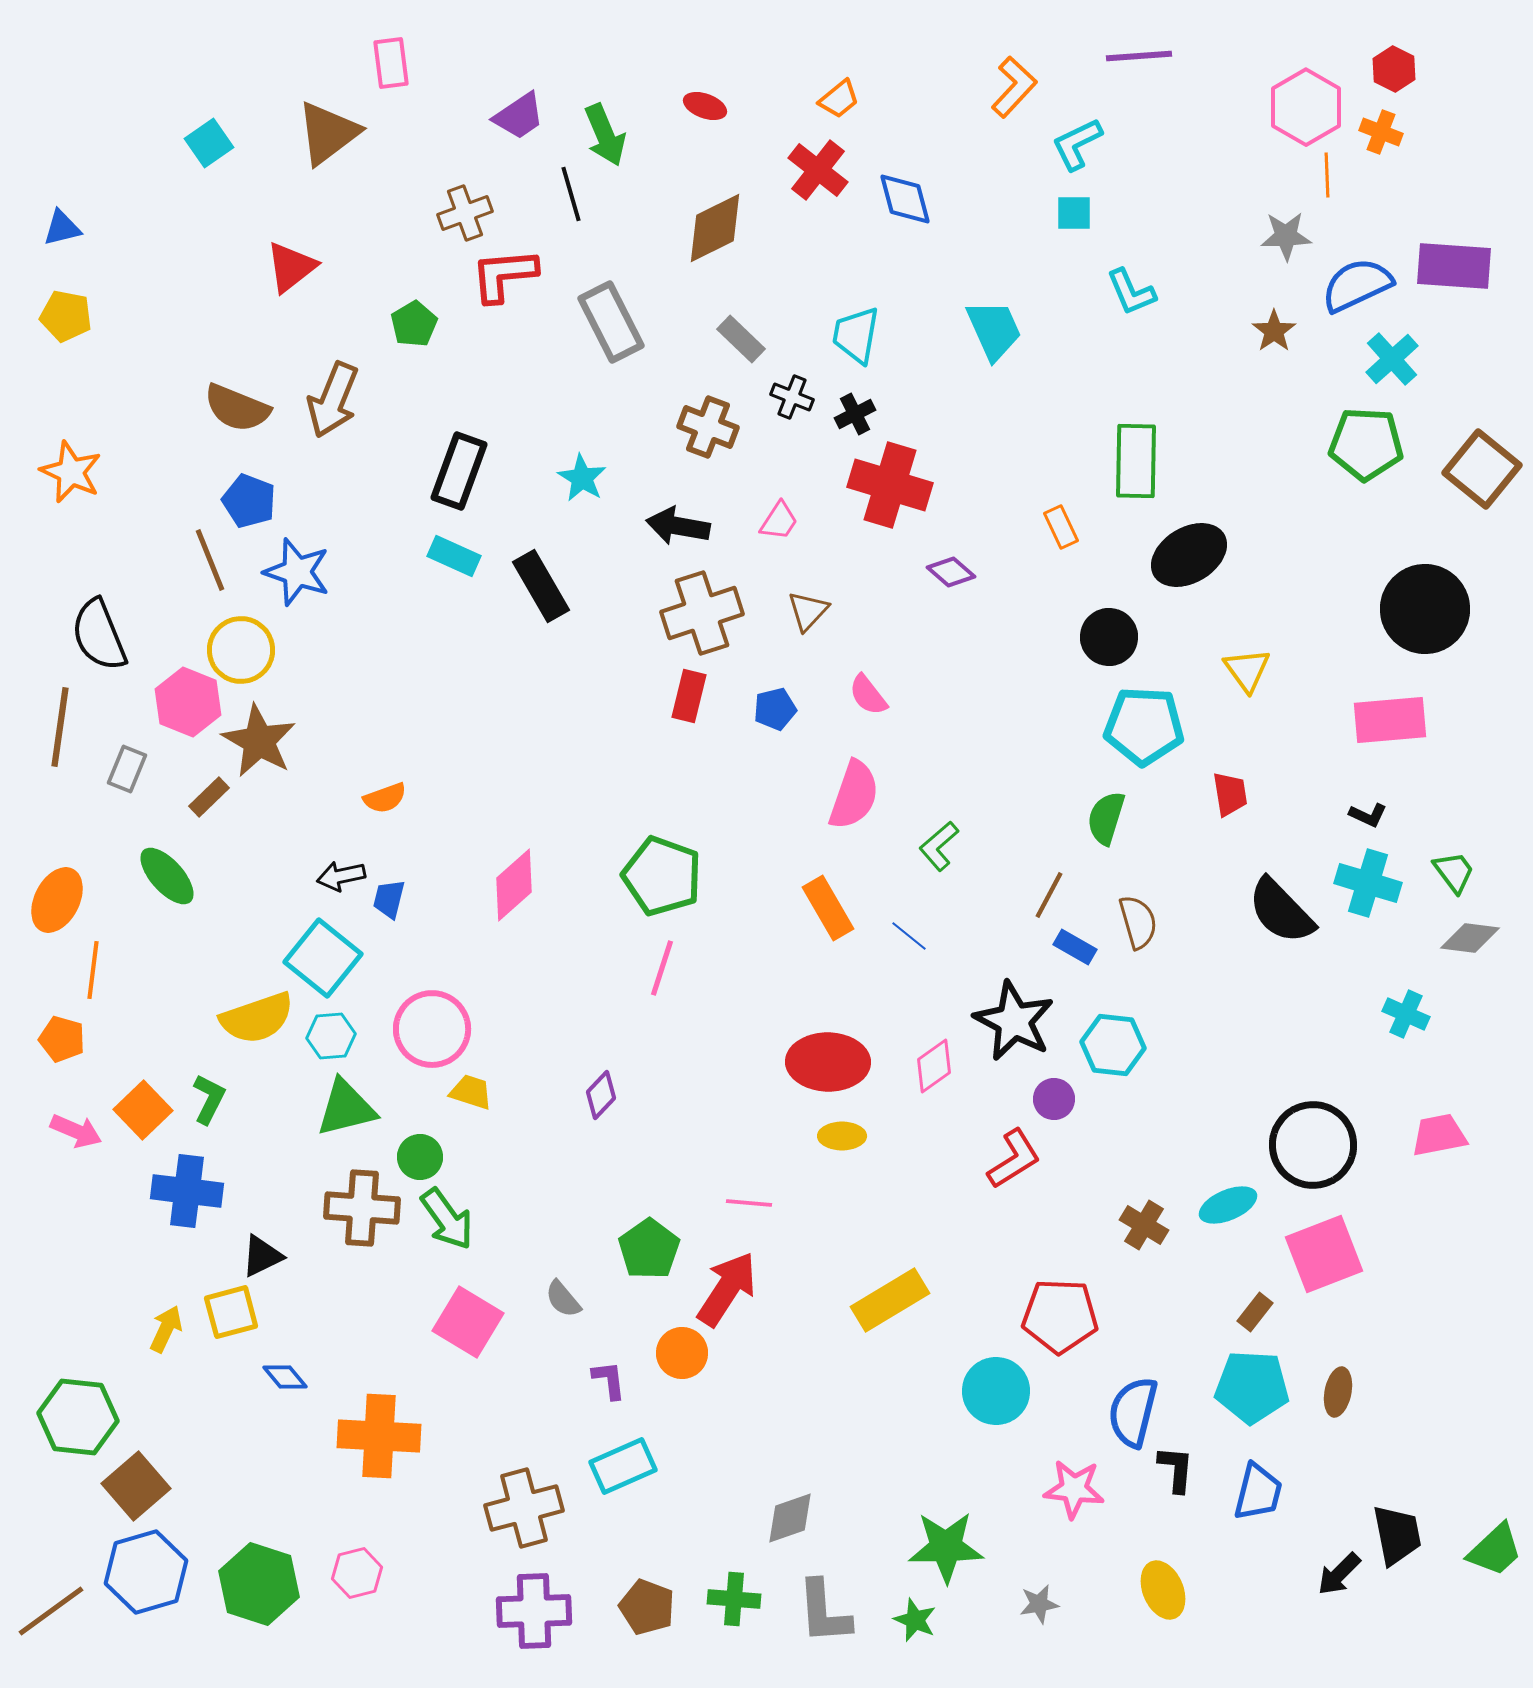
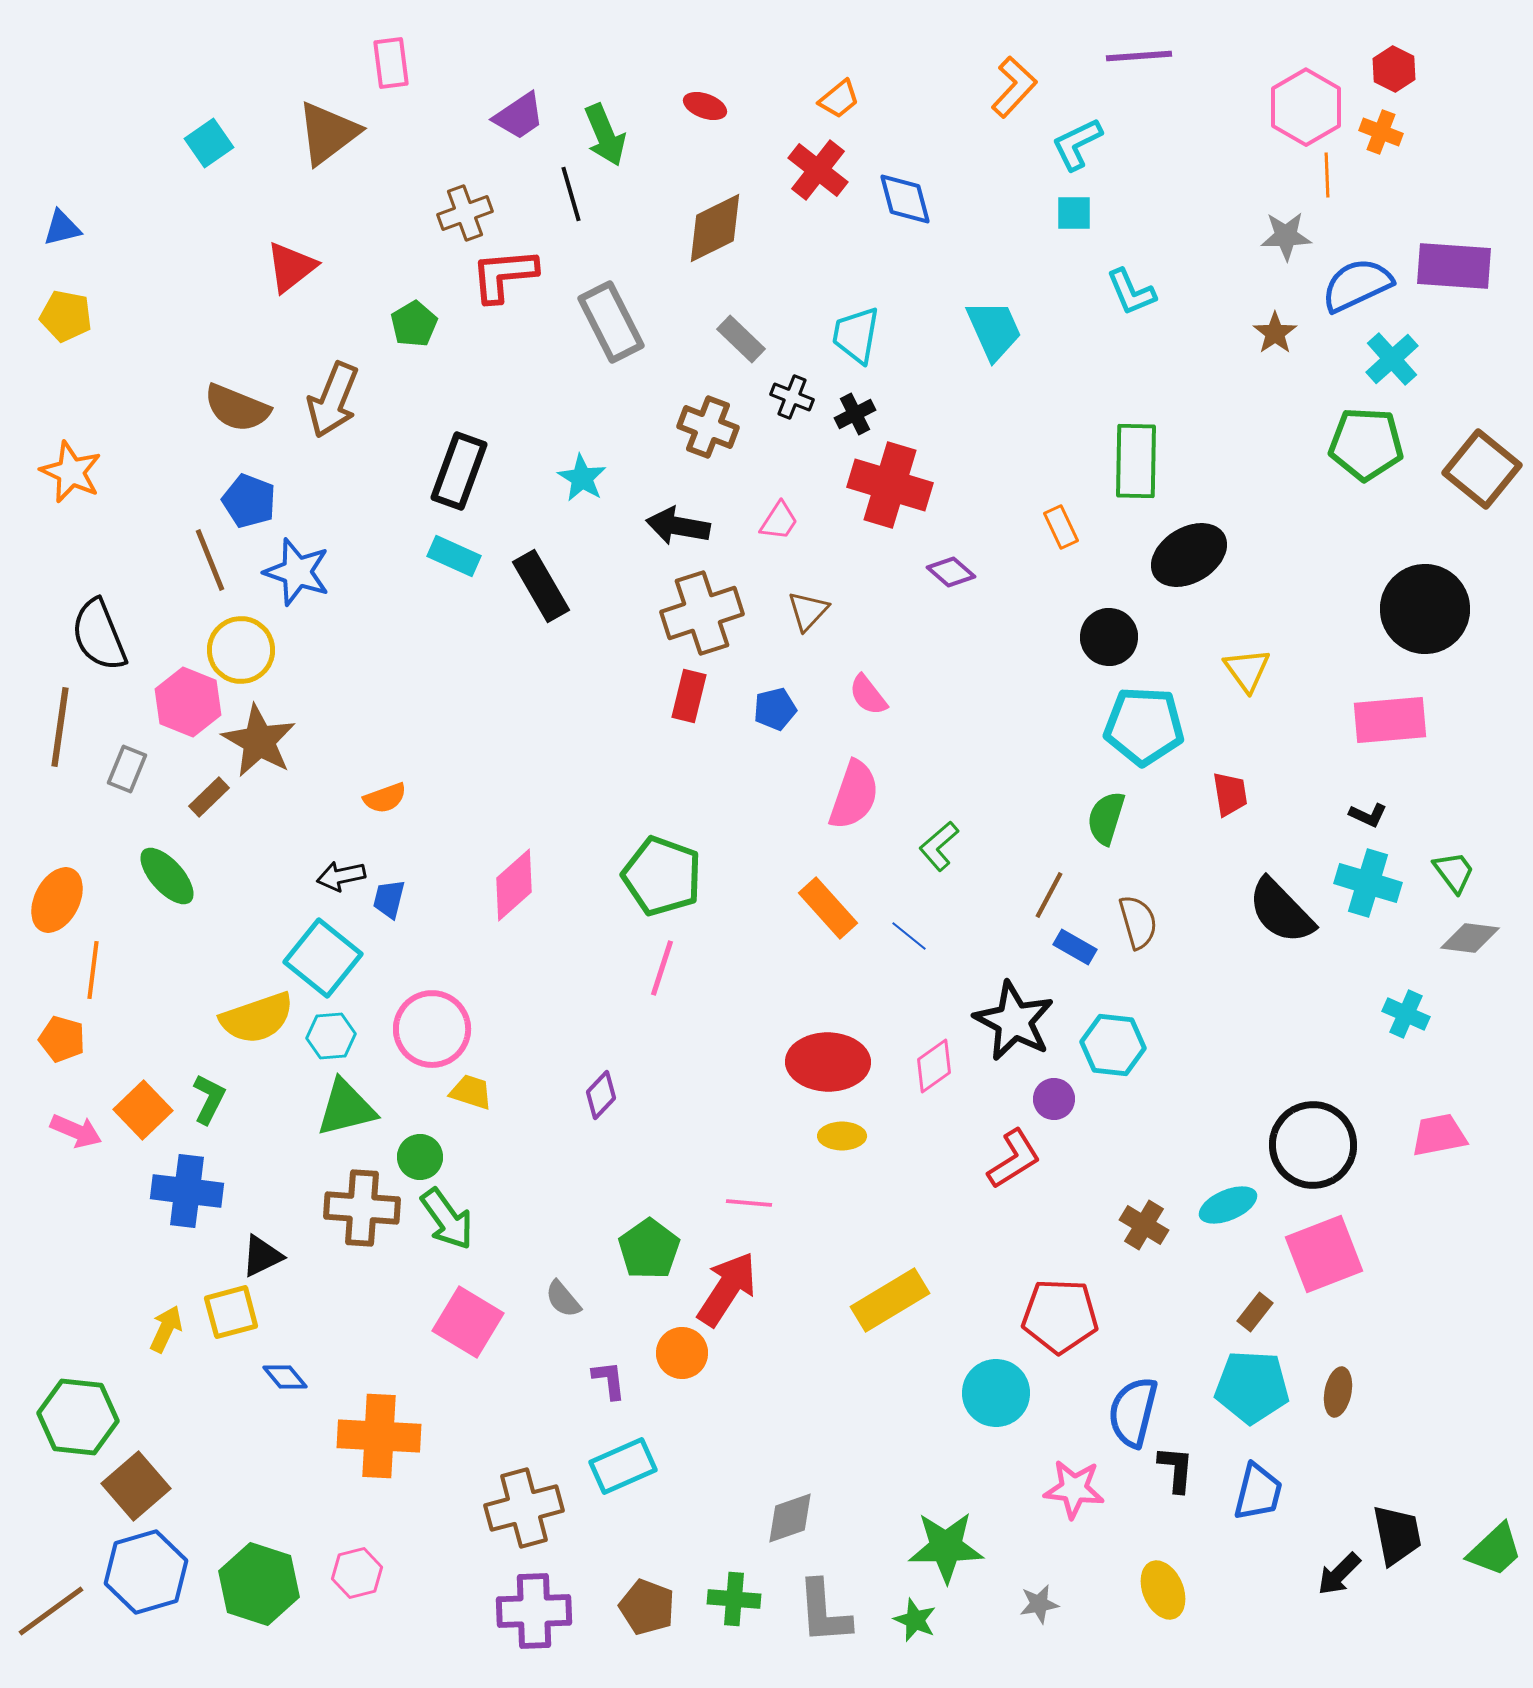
brown star at (1274, 331): moved 1 px right, 2 px down
orange rectangle at (828, 908): rotated 12 degrees counterclockwise
cyan circle at (996, 1391): moved 2 px down
